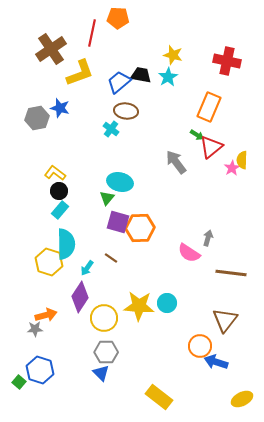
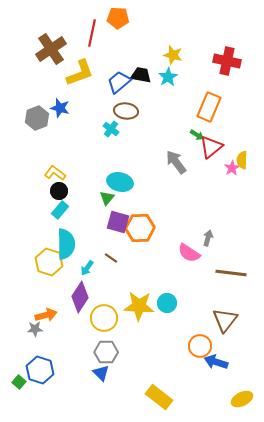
gray hexagon at (37, 118): rotated 10 degrees counterclockwise
